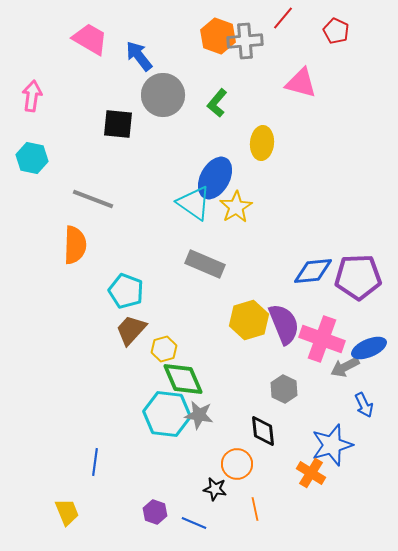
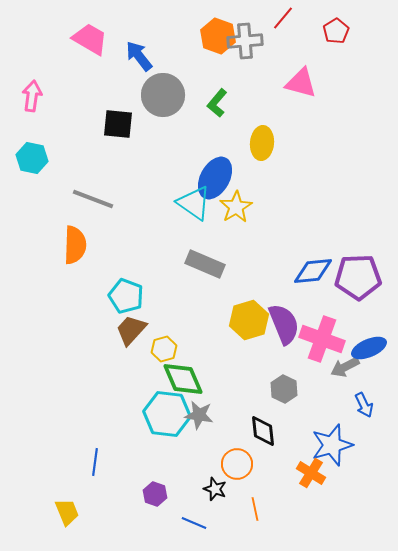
red pentagon at (336, 31): rotated 15 degrees clockwise
cyan pentagon at (126, 291): moved 5 px down
black star at (215, 489): rotated 10 degrees clockwise
purple hexagon at (155, 512): moved 18 px up
